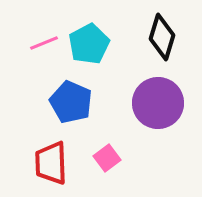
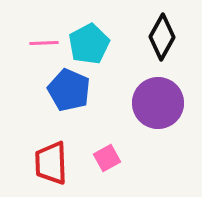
black diamond: rotated 12 degrees clockwise
pink line: rotated 20 degrees clockwise
blue pentagon: moved 2 px left, 12 px up
pink square: rotated 8 degrees clockwise
